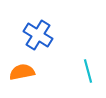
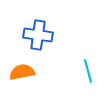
blue cross: rotated 24 degrees counterclockwise
